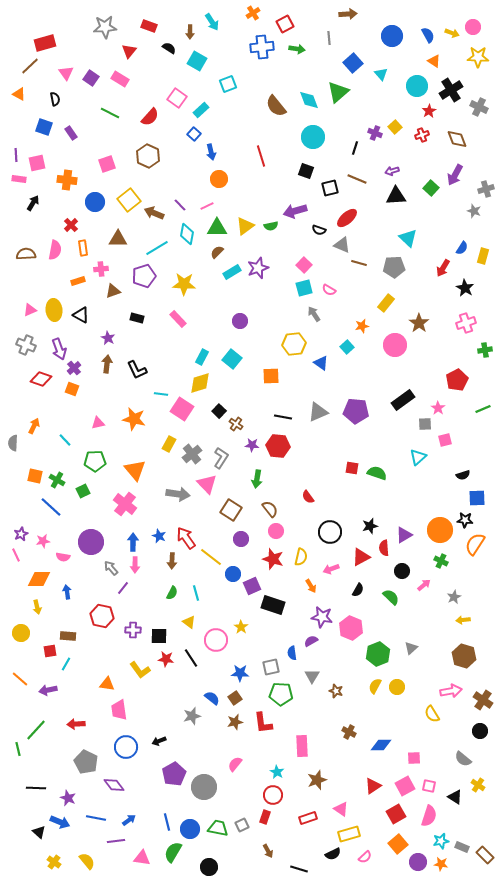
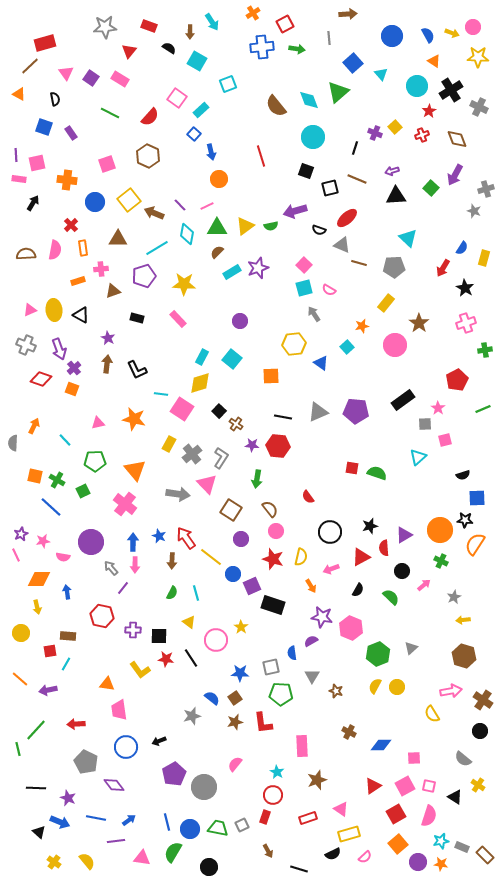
yellow rectangle at (483, 256): moved 1 px right, 2 px down
